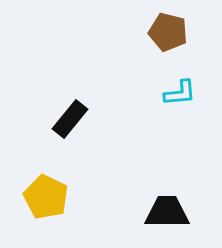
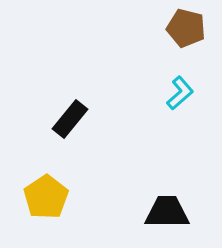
brown pentagon: moved 18 px right, 4 px up
cyan L-shape: rotated 36 degrees counterclockwise
yellow pentagon: rotated 12 degrees clockwise
